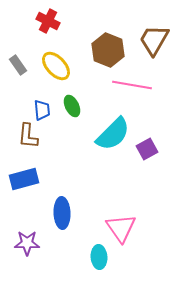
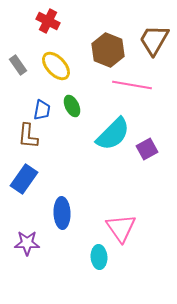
blue trapezoid: rotated 15 degrees clockwise
blue rectangle: rotated 40 degrees counterclockwise
